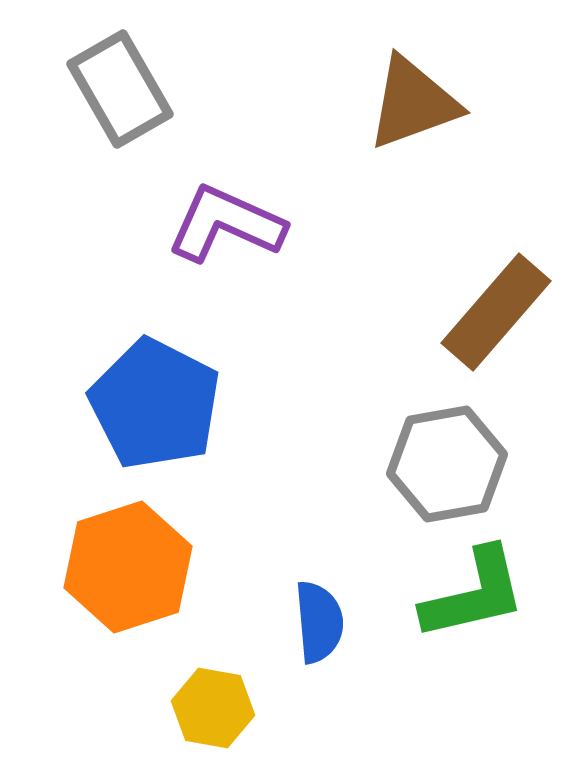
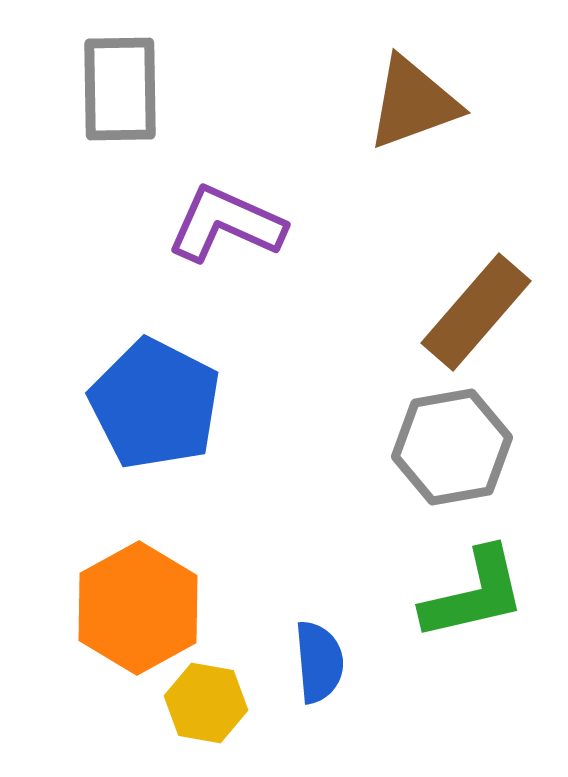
gray rectangle: rotated 29 degrees clockwise
brown rectangle: moved 20 px left
gray hexagon: moved 5 px right, 17 px up
orange hexagon: moved 10 px right, 41 px down; rotated 11 degrees counterclockwise
blue semicircle: moved 40 px down
yellow hexagon: moved 7 px left, 5 px up
